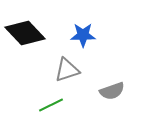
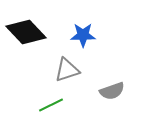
black diamond: moved 1 px right, 1 px up
